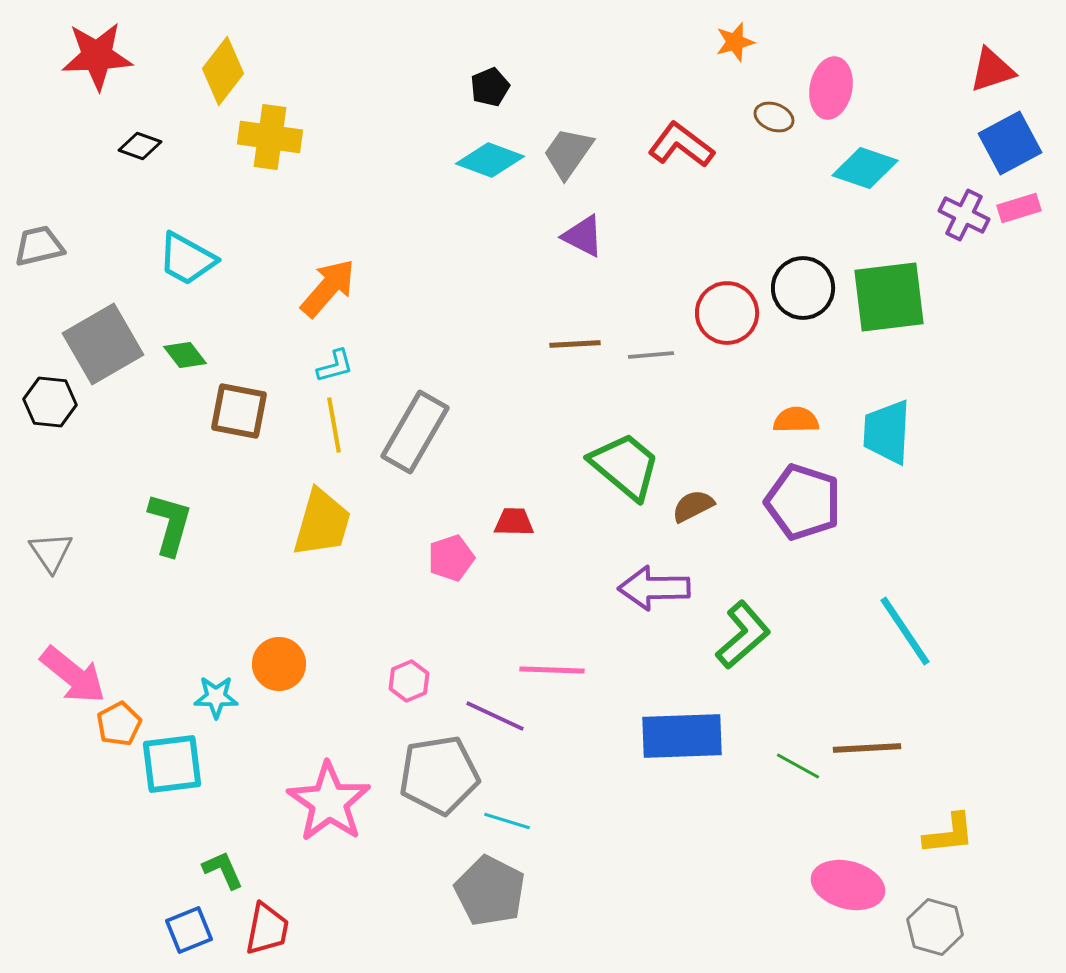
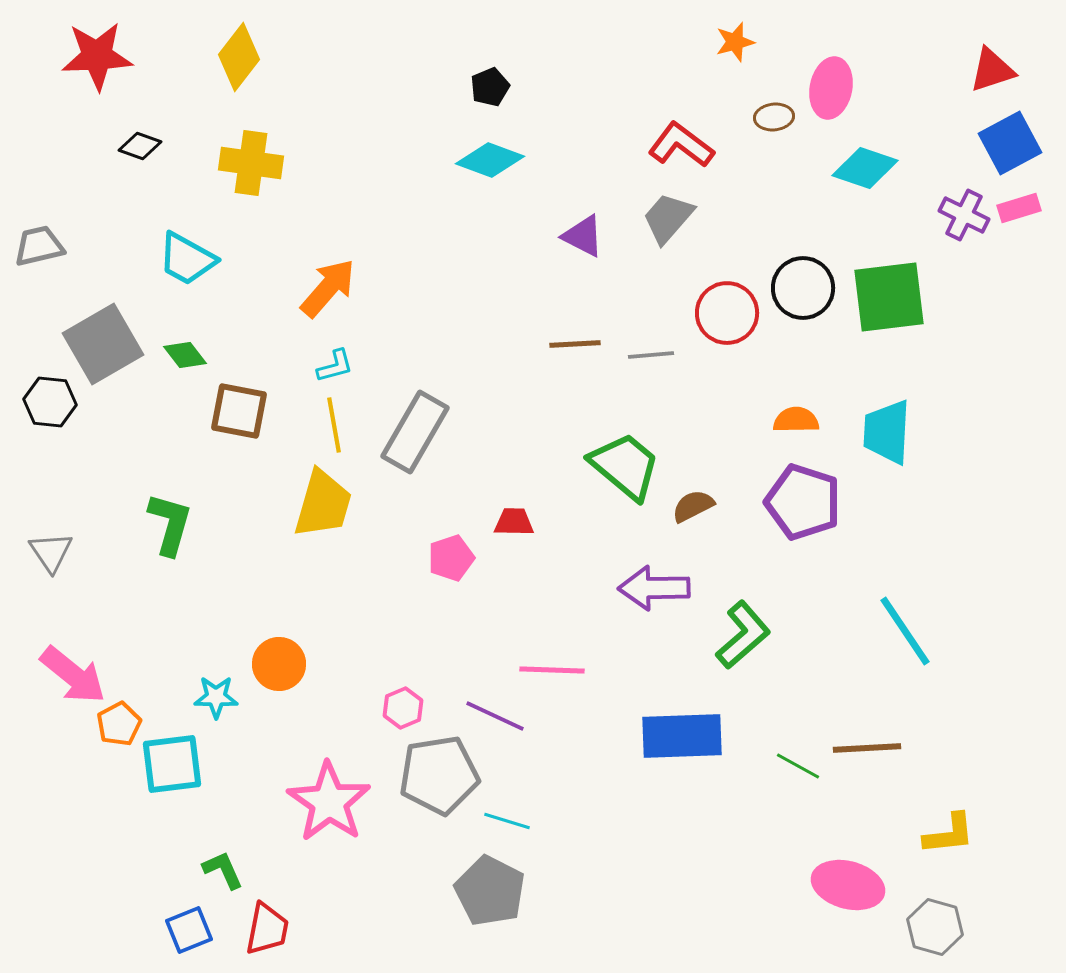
yellow diamond at (223, 71): moved 16 px right, 14 px up
brown ellipse at (774, 117): rotated 27 degrees counterclockwise
yellow cross at (270, 137): moved 19 px left, 26 px down
gray trapezoid at (568, 153): moved 100 px right, 65 px down; rotated 6 degrees clockwise
yellow trapezoid at (322, 523): moved 1 px right, 19 px up
pink hexagon at (409, 681): moved 6 px left, 27 px down
